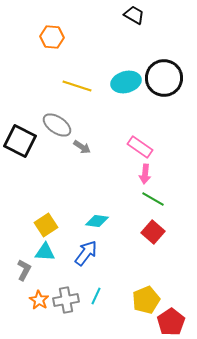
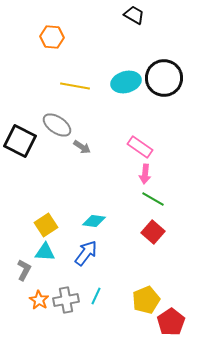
yellow line: moved 2 px left; rotated 8 degrees counterclockwise
cyan diamond: moved 3 px left
